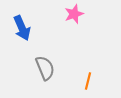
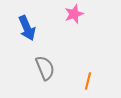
blue arrow: moved 5 px right
